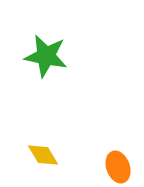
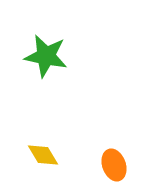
orange ellipse: moved 4 px left, 2 px up
